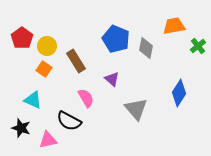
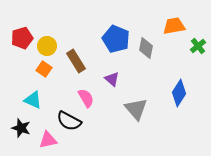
red pentagon: rotated 20 degrees clockwise
